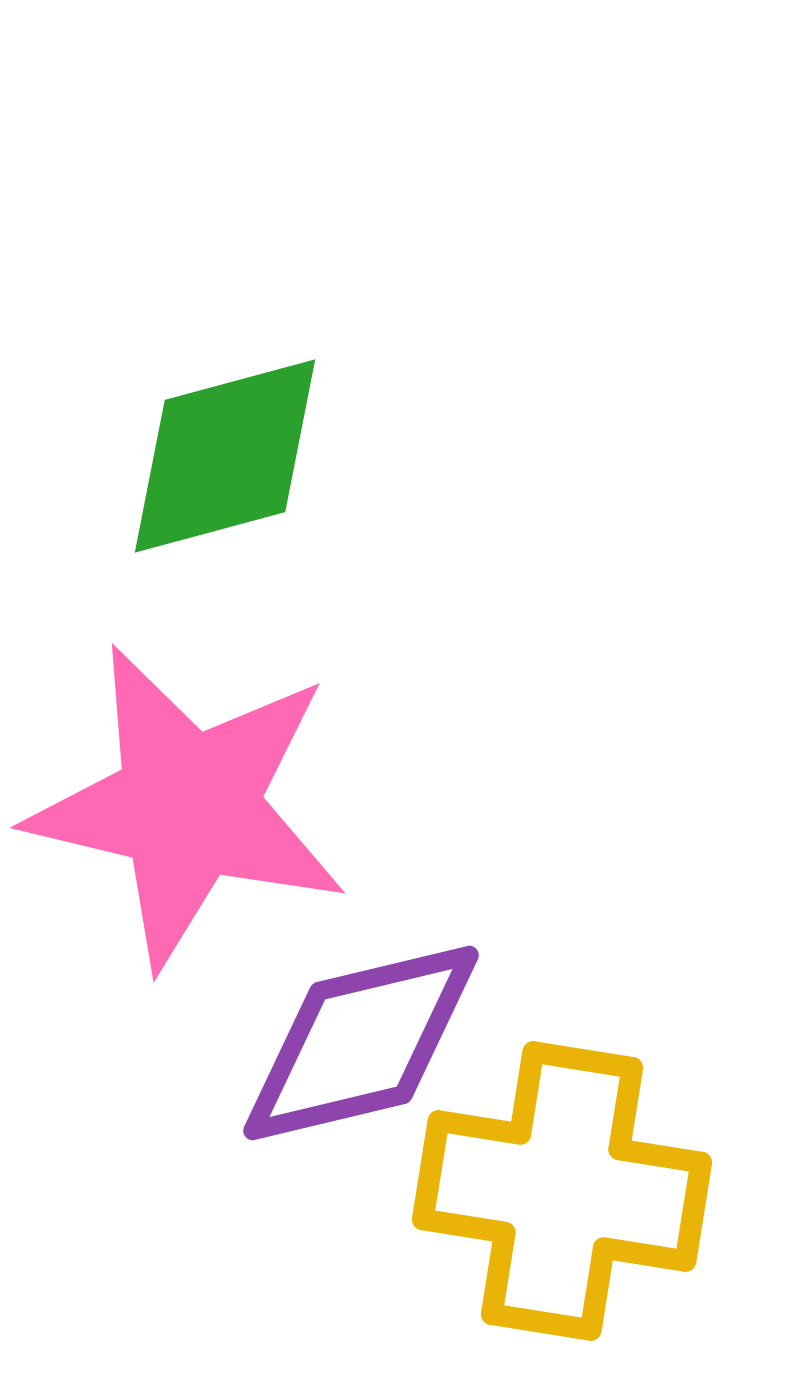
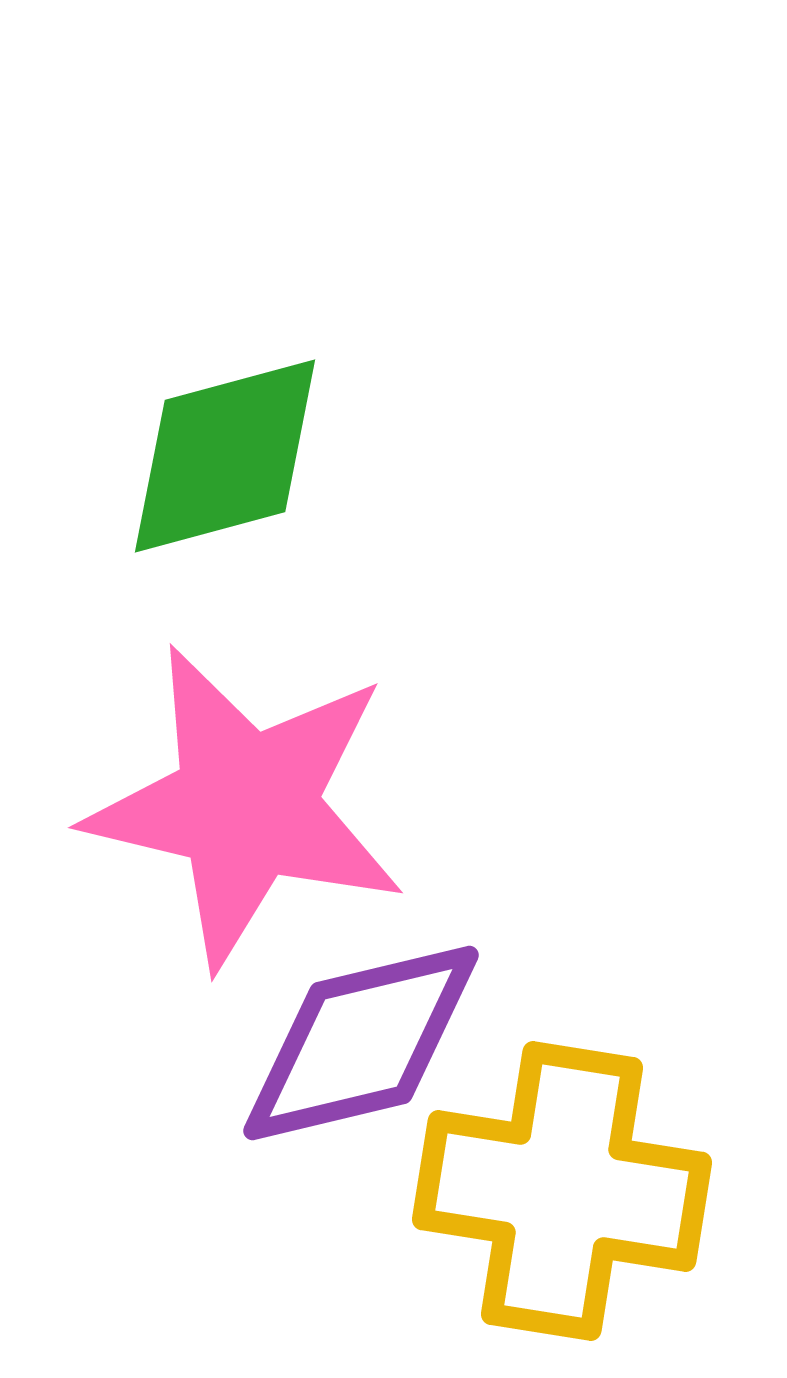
pink star: moved 58 px right
